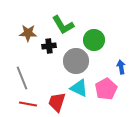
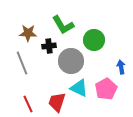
gray circle: moved 5 px left
gray line: moved 15 px up
red line: rotated 54 degrees clockwise
